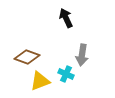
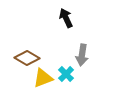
brown diamond: moved 1 px down; rotated 10 degrees clockwise
cyan cross: rotated 21 degrees clockwise
yellow triangle: moved 3 px right, 3 px up
